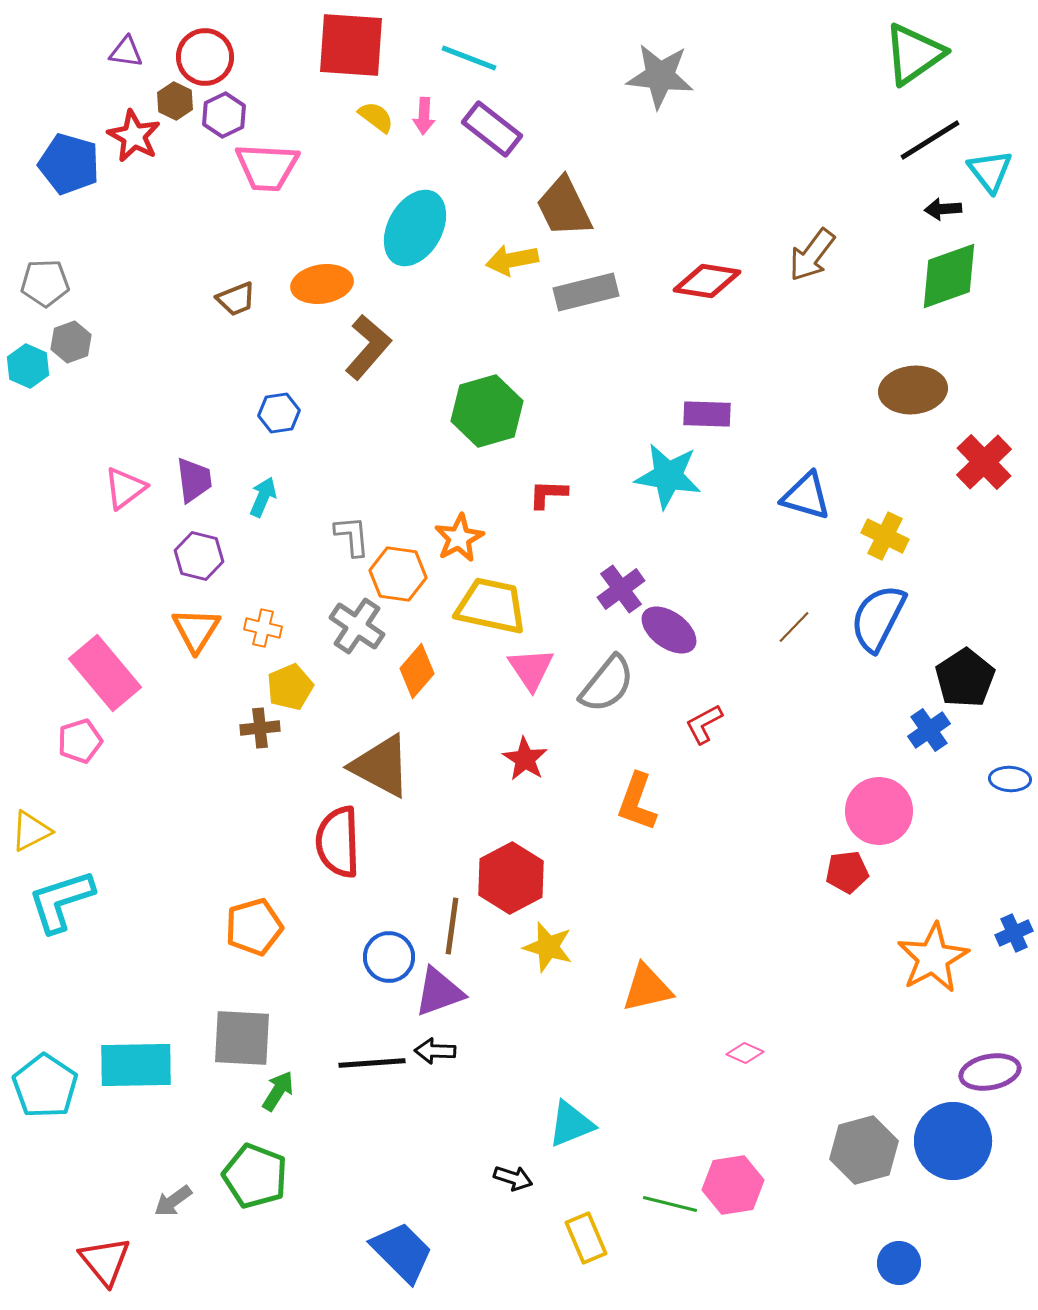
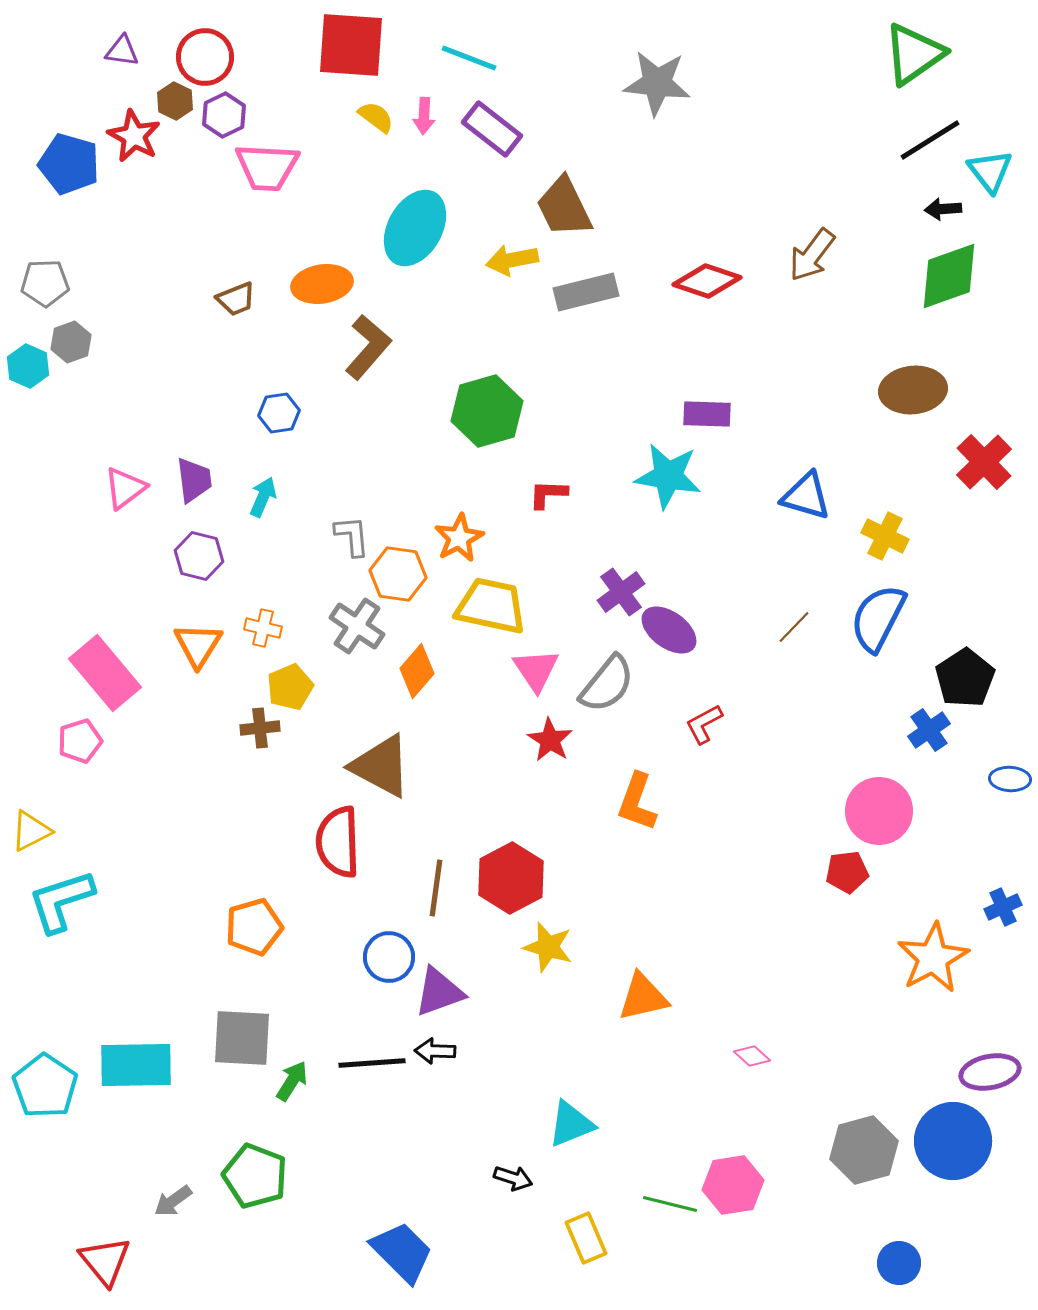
purple triangle at (126, 52): moved 4 px left, 1 px up
gray star at (660, 76): moved 3 px left, 7 px down
red diamond at (707, 281): rotated 10 degrees clockwise
purple cross at (621, 589): moved 3 px down
orange triangle at (196, 630): moved 2 px right, 15 px down
pink triangle at (531, 669): moved 5 px right, 1 px down
red star at (525, 759): moved 25 px right, 19 px up
brown line at (452, 926): moved 16 px left, 38 px up
blue cross at (1014, 933): moved 11 px left, 26 px up
orange triangle at (647, 988): moved 4 px left, 9 px down
pink diamond at (745, 1053): moved 7 px right, 3 px down; rotated 18 degrees clockwise
green arrow at (278, 1091): moved 14 px right, 10 px up
